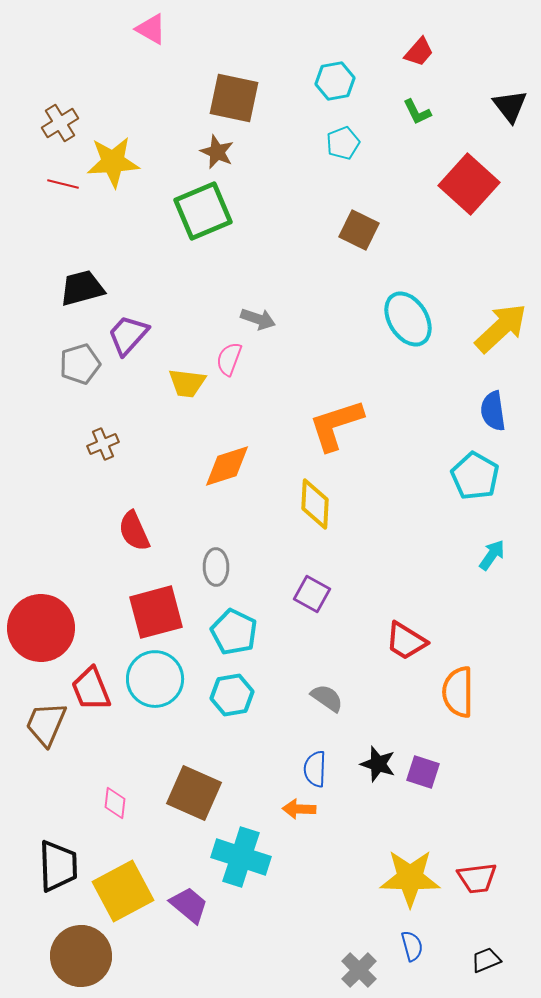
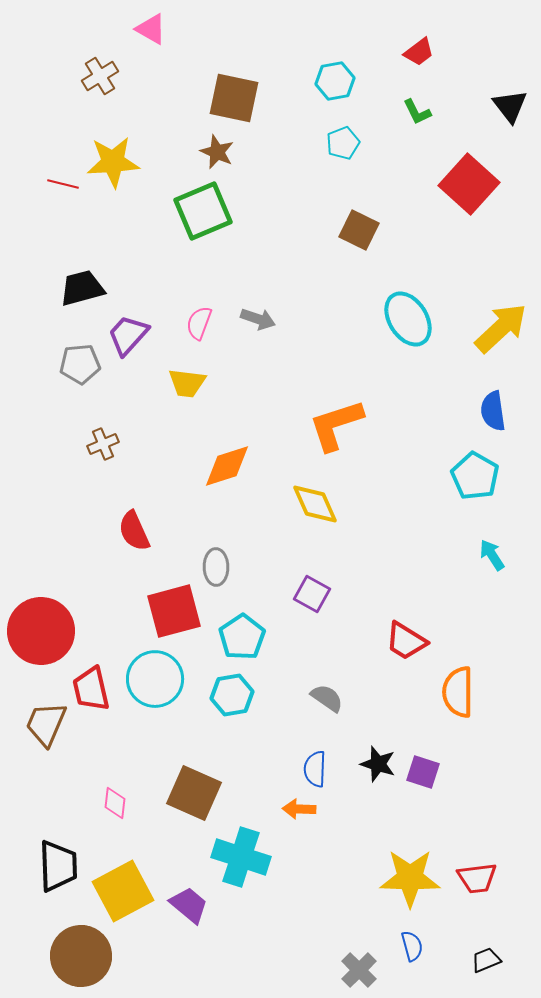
red trapezoid at (419, 52): rotated 12 degrees clockwise
brown cross at (60, 123): moved 40 px right, 47 px up
pink semicircle at (229, 359): moved 30 px left, 36 px up
gray pentagon at (80, 364): rotated 12 degrees clockwise
yellow diamond at (315, 504): rotated 27 degrees counterclockwise
cyan arrow at (492, 555): rotated 68 degrees counterclockwise
red square at (156, 612): moved 18 px right, 1 px up
red circle at (41, 628): moved 3 px down
cyan pentagon at (234, 632): moved 8 px right, 5 px down; rotated 12 degrees clockwise
red trapezoid at (91, 689): rotated 9 degrees clockwise
